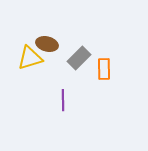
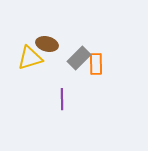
orange rectangle: moved 8 px left, 5 px up
purple line: moved 1 px left, 1 px up
